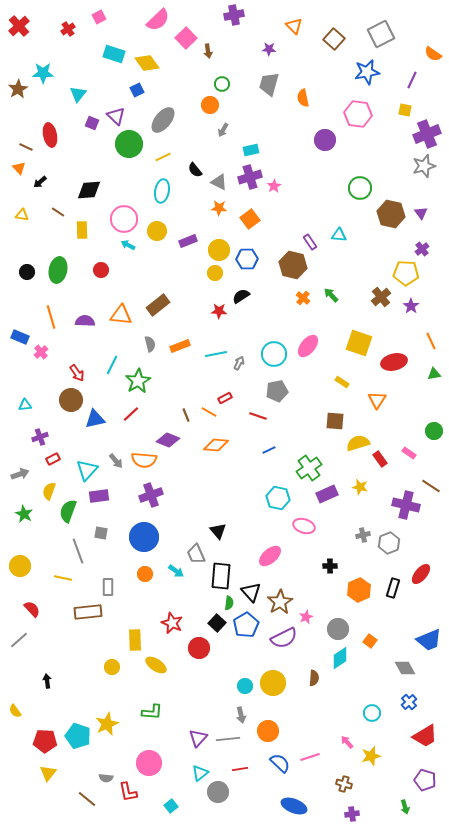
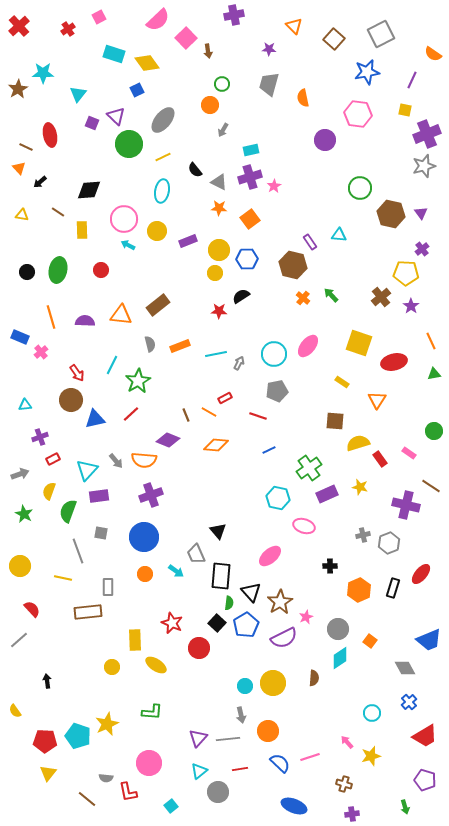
cyan triangle at (200, 773): moved 1 px left, 2 px up
